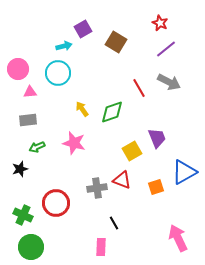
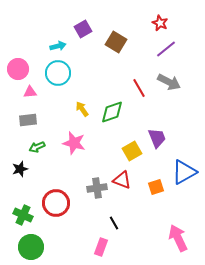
cyan arrow: moved 6 px left
pink rectangle: rotated 18 degrees clockwise
